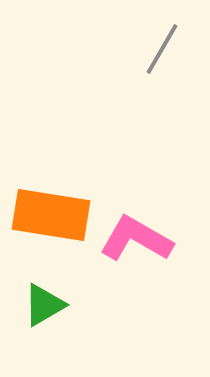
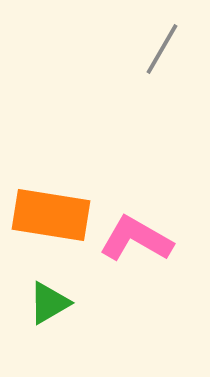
green triangle: moved 5 px right, 2 px up
